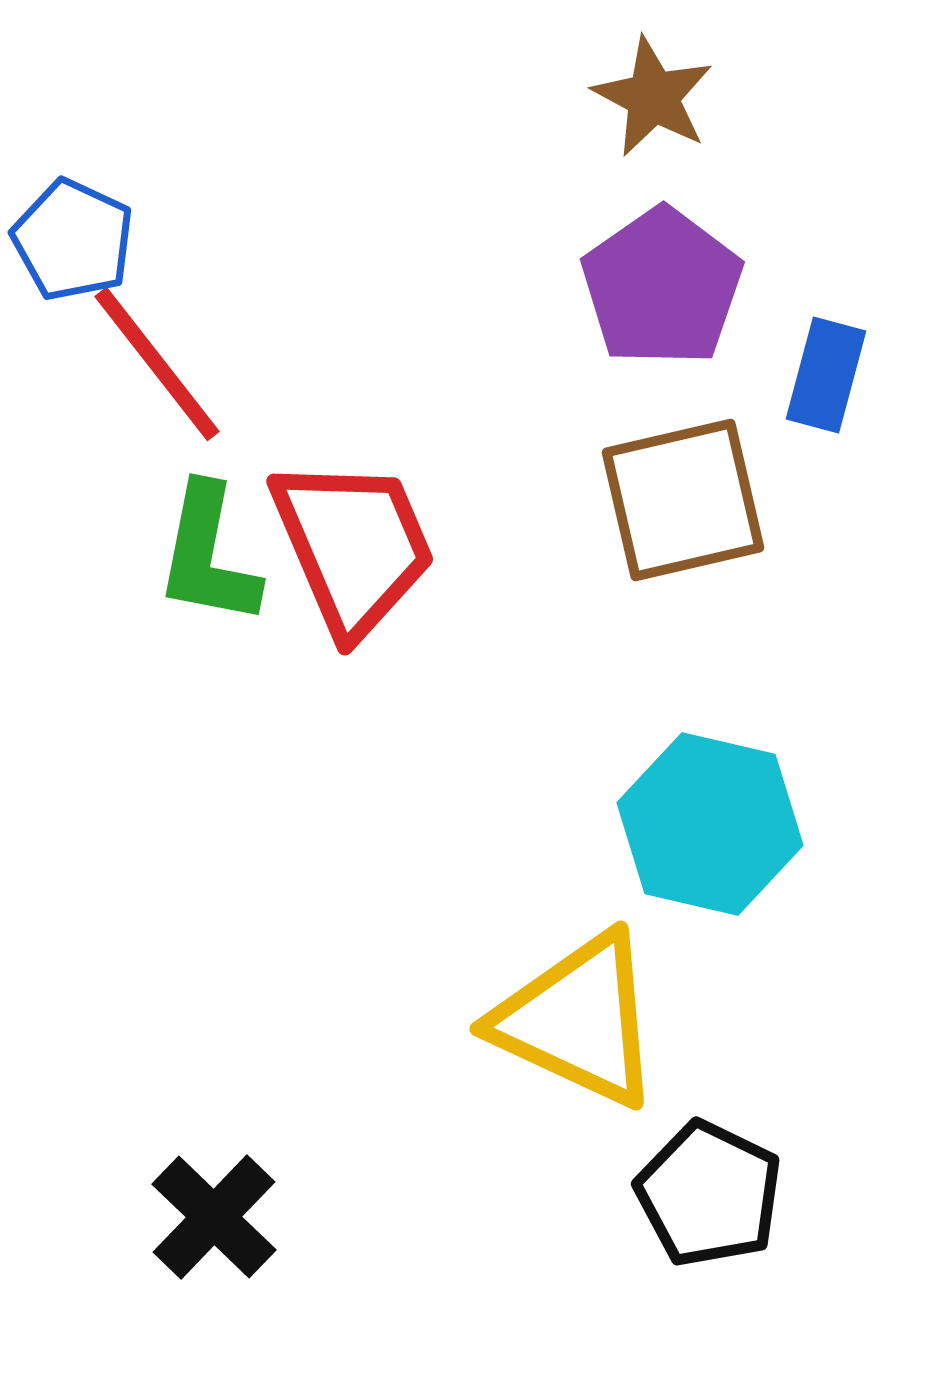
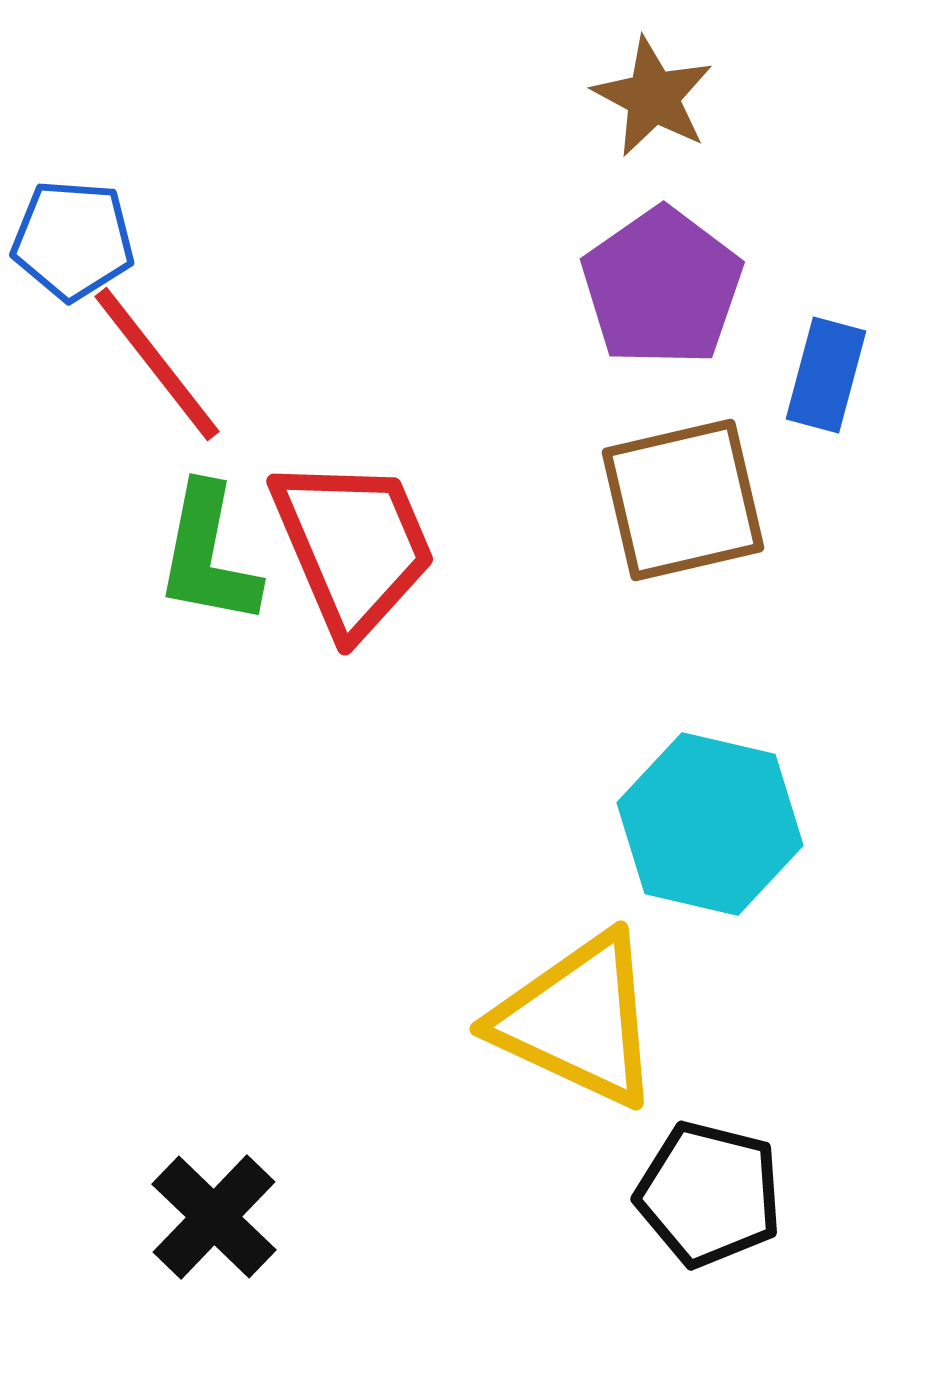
blue pentagon: rotated 21 degrees counterclockwise
black pentagon: rotated 12 degrees counterclockwise
